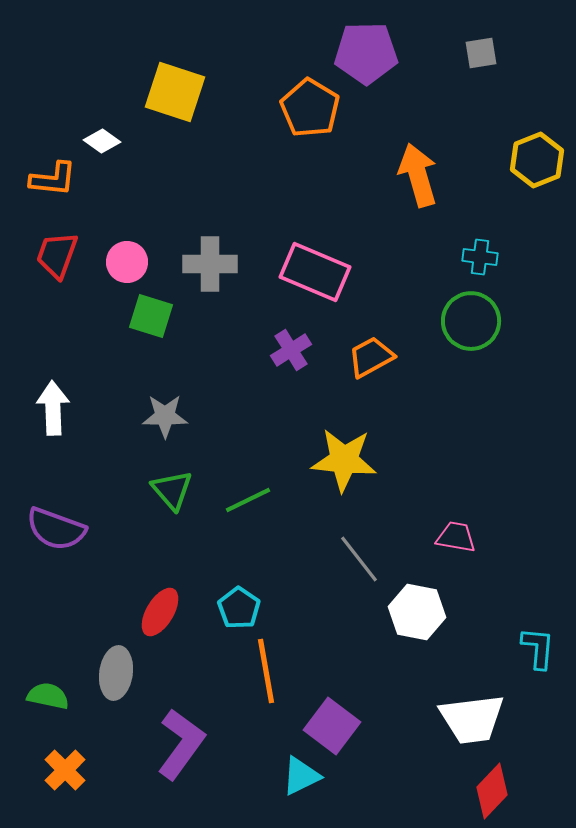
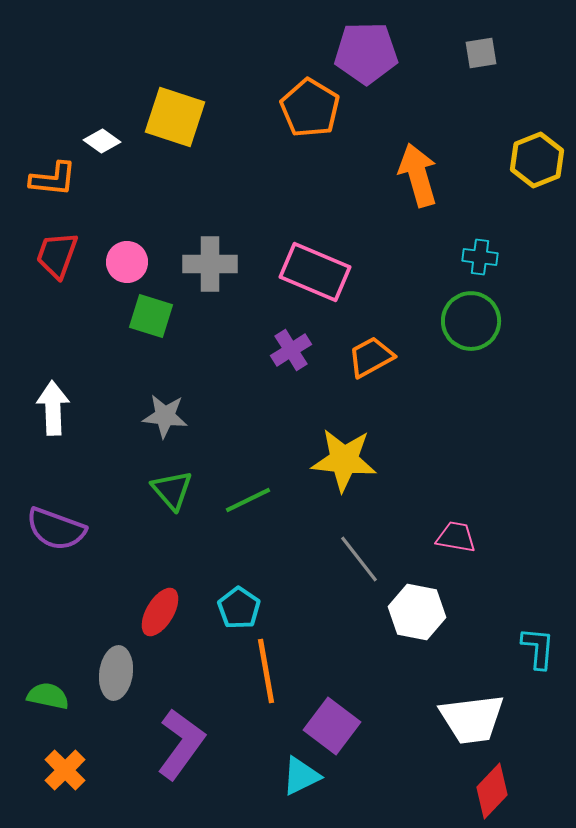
yellow square: moved 25 px down
gray star: rotated 6 degrees clockwise
